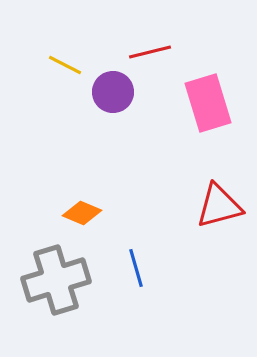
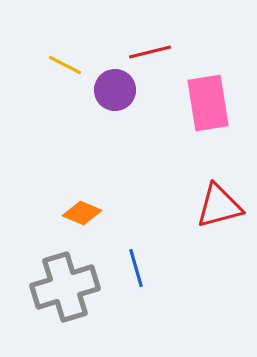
purple circle: moved 2 px right, 2 px up
pink rectangle: rotated 8 degrees clockwise
gray cross: moved 9 px right, 7 px down
